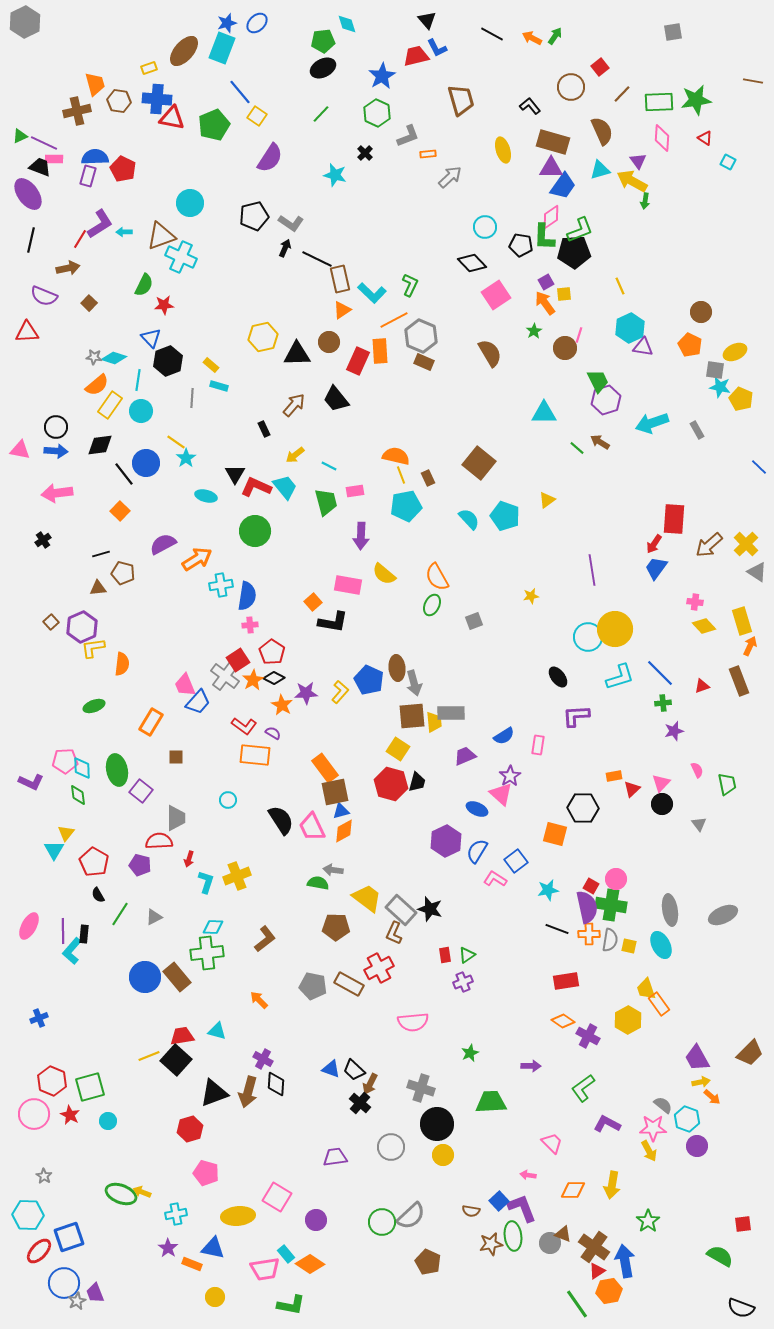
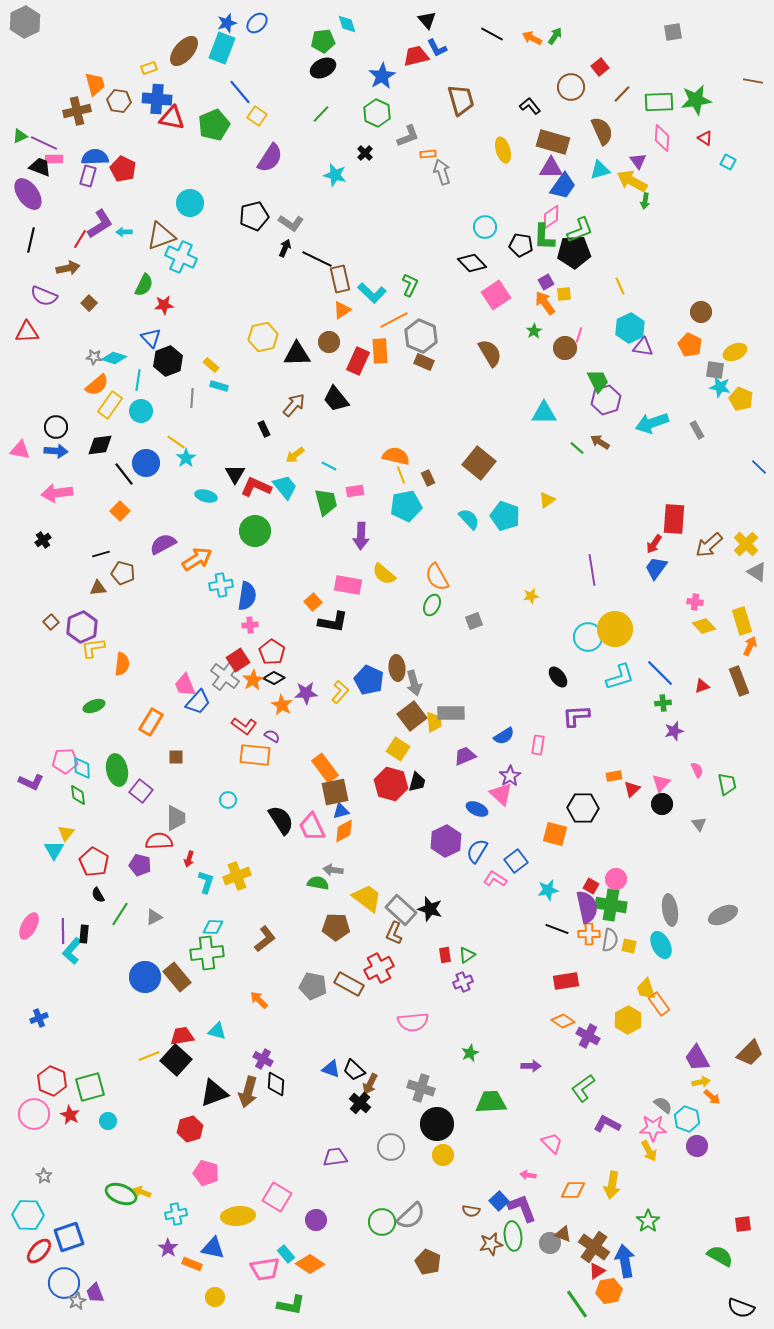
gray arrow at (450, 177): moved 8 px left, 5 px up; rotated 65 degrees counterclockwise
brown square at (412, 716): rotated 32 degrees counterclockwise
purple semicircle at (273, 733): moved 1 px left, 3 px down
